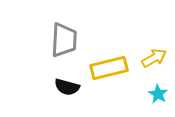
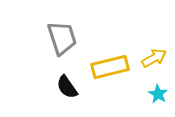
gray trapezoid: moved 2 px left, 2 px up; rotated 21 degrees counterclockwise
yellow rectangle: moved 1 px right, 1 px up
black semicircle: rotated 40 degrees clockwise
